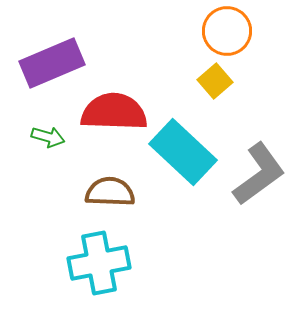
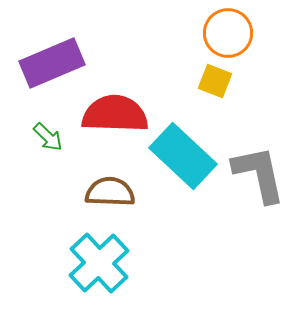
orange circle: moved 1 px right, 2 px down
yellow square: rotated 28 degrees counterclockwise
red semicircle: moved 1 px right, 2 px down
green arrow: rotated 28 degrees clockwise
cyan rectangle: moved 4 px down
gray L-shape: rotated 66 degrees counterclockwise
cyan cross: rotated 32 degrees counterclockwise
